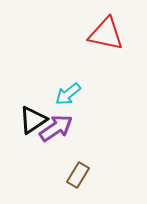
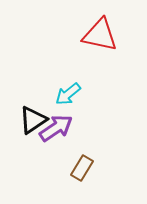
red triangle: moved 6 px left, 1 px down
brown rectangle: moved 4 px right, 7 px up
